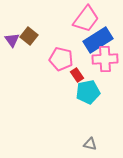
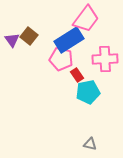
blue rectangle: moved 29 px left
